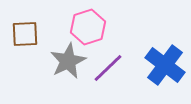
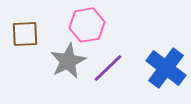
pink hexagon: moved 1 px left, 2 px up; rotated 8 degrees clockwise
blue cross: moved 1 px right, 3 px down
